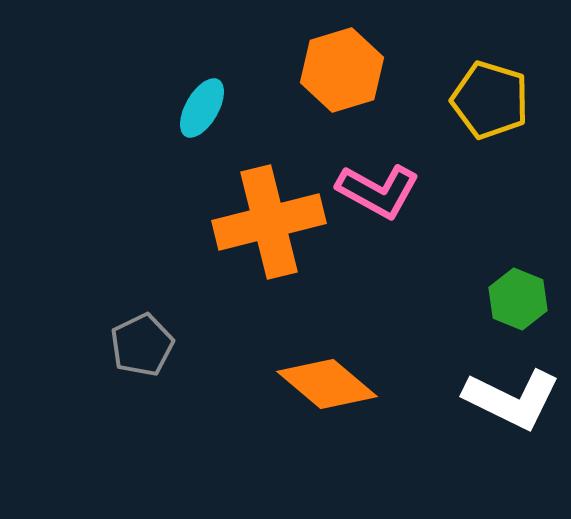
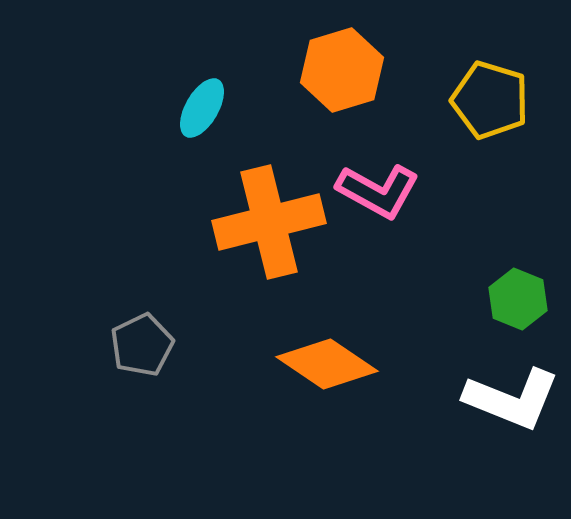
orange diamond: moved 20 px up; rotated 6 degrees counterclockwise
white L-shape: rotated 4 degrees counterclockwise
